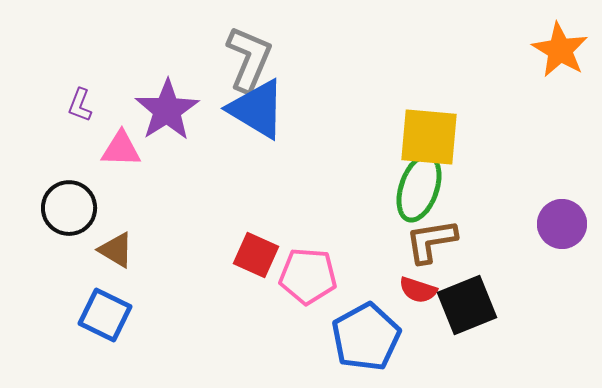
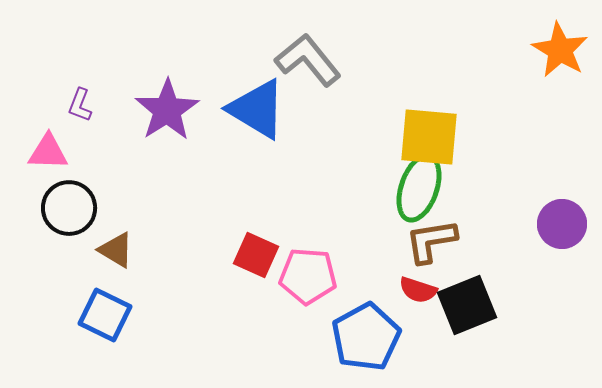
gray L-shape: moved 59 px right, 1 px down; rotated 62 degrees counterclockwise
pink triangle: moved 73 px left, 3 px down
